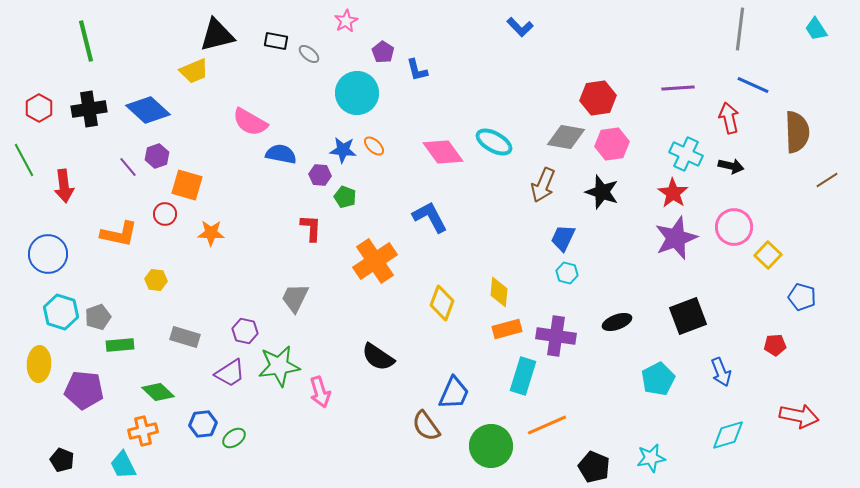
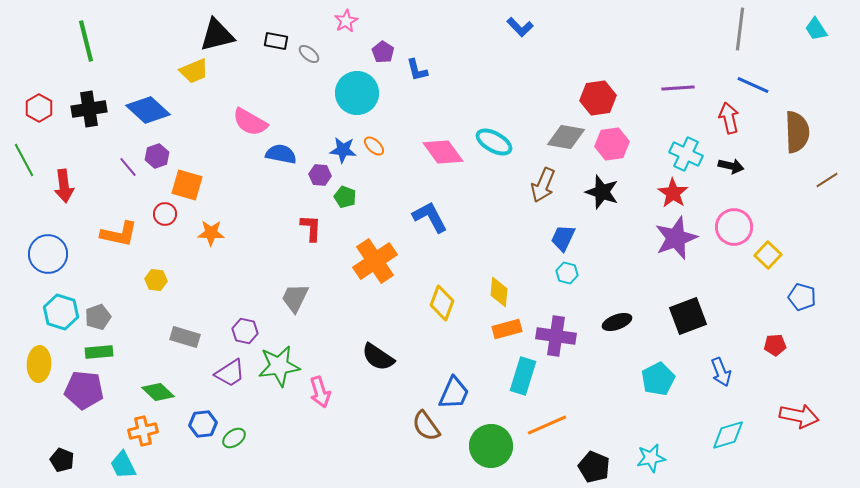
green rectangle at (120, 345): moved 21 px left, 7 px down
